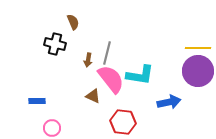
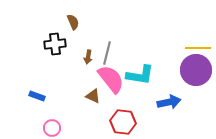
black cross: rotated 20 degrees counterclockwise
brown arrow: moved 3 px up
purple circle: moved 2 px left, 1 px up
blue rectangle: moved 5 px up; rotated 21 degrees clockwise
